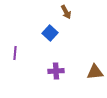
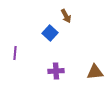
brown arrow: moved 4 px down
